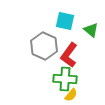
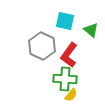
gray hexagon: moved 2 px left
